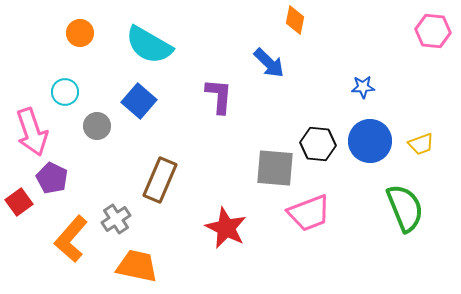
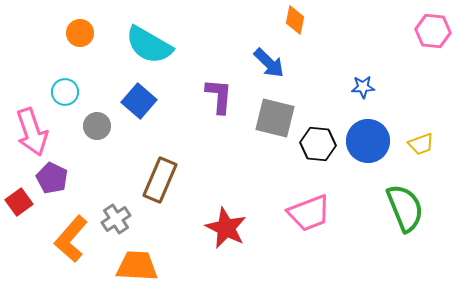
blue circle: moved 2 px left
gray square: moved 50 px up; rotated 9 degrees clockwise
orange trapezoid: rotated 9 degrees counterclockwise
